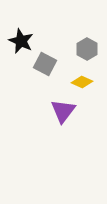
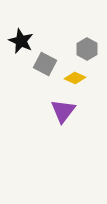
yellow diamond: moved 7 px left, 4 px up
